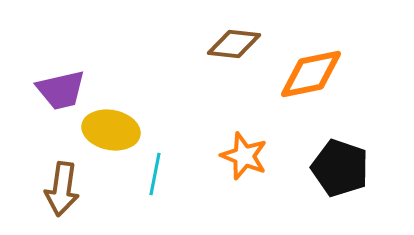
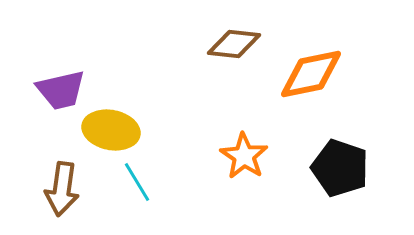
orange star: rotated 12 degrees clockwise
cyan line: moved 18 px left, 8 px down; rotated 42 degrees counterclockwise
